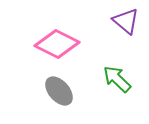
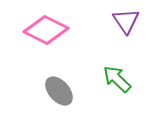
purple triangle: rotated 16 degrees clockwise
pink diamond: moved 11 px left, 14 px up
